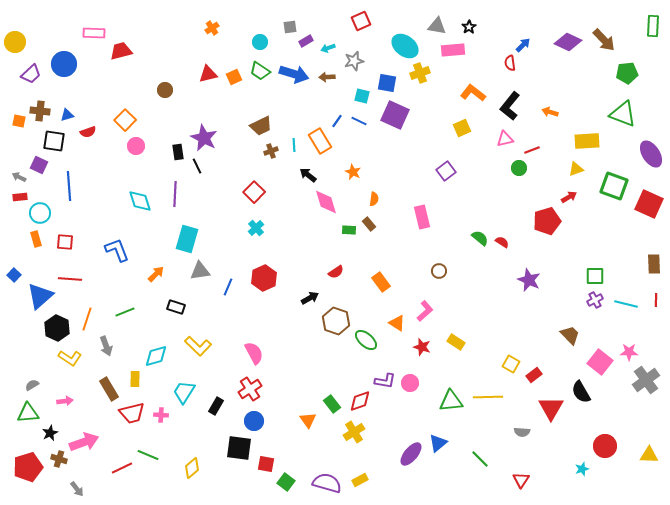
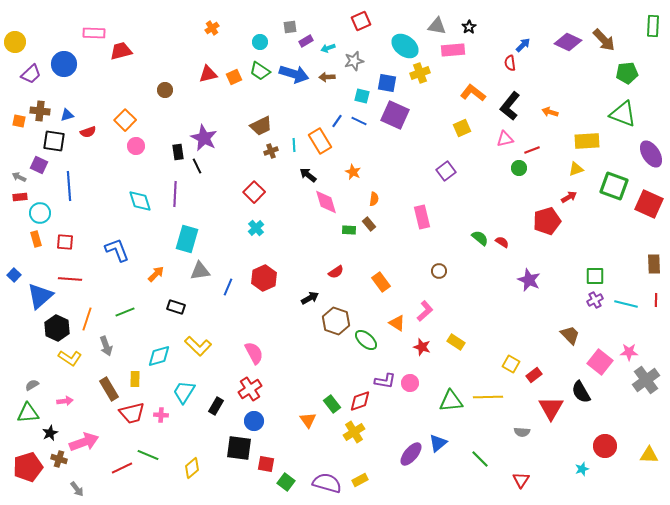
cyan diamond at (156, 356): moved 3 px right
